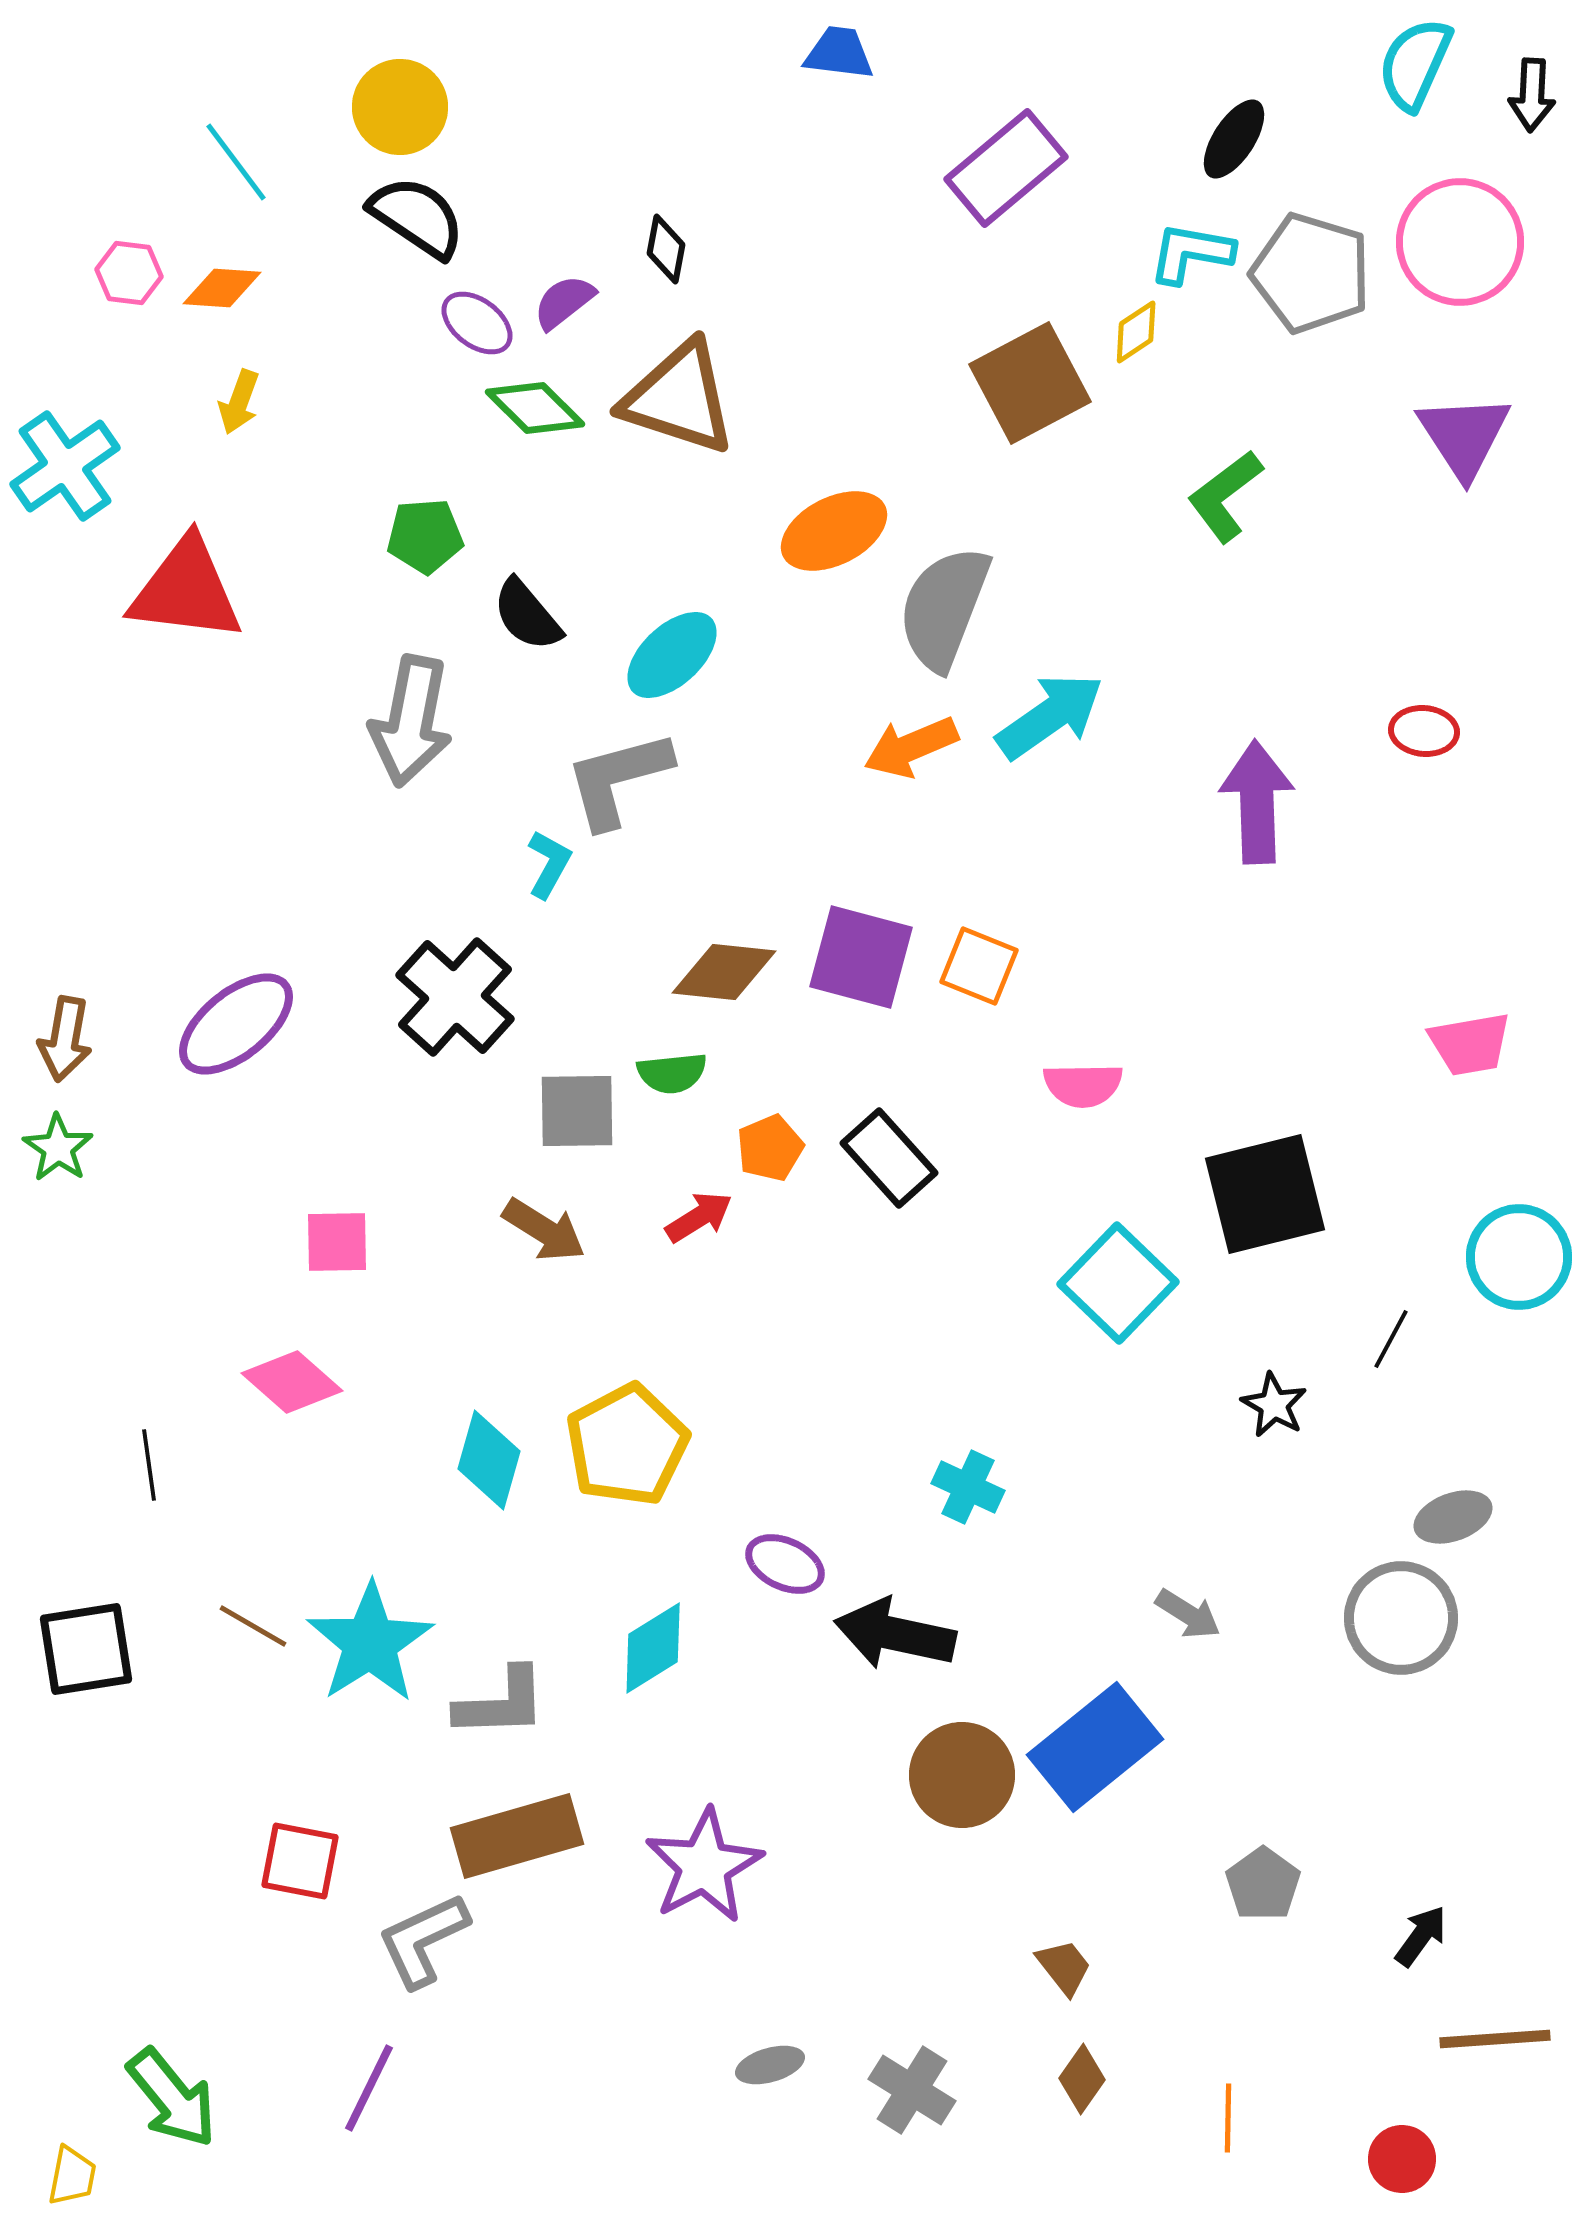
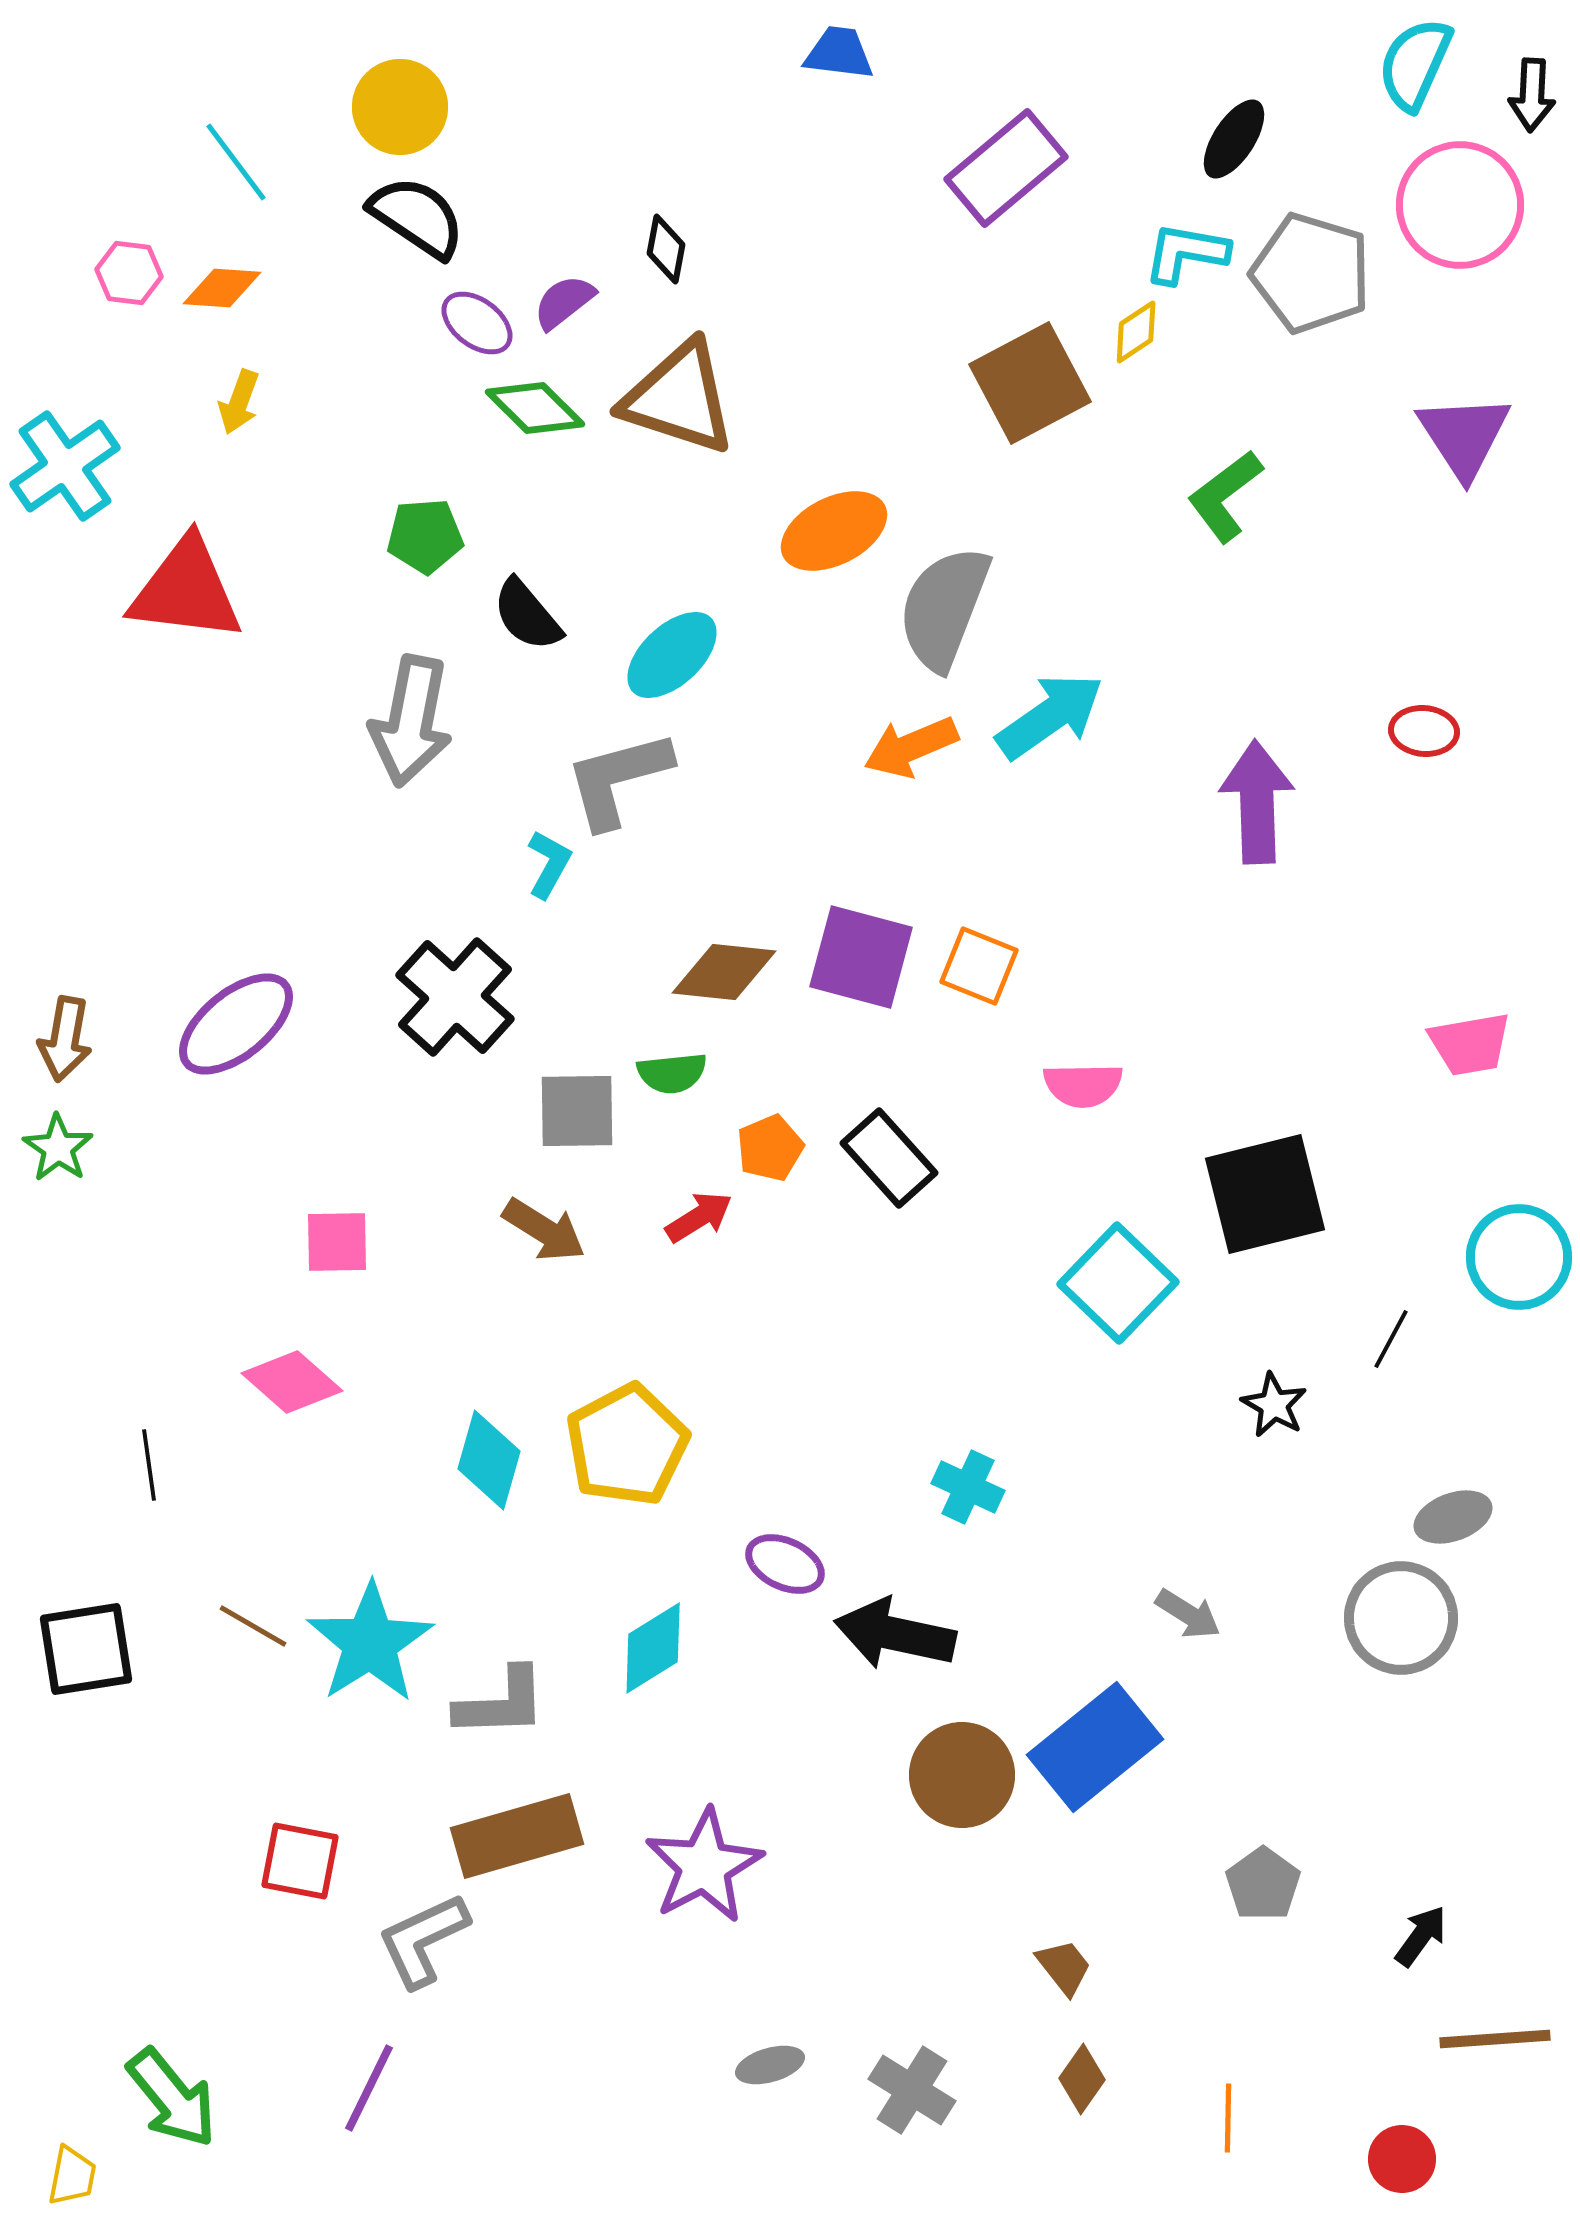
pink circle at (1460, 242): moved 37 px up
cyan L-shape at (1191, 253): moved 5 px left
